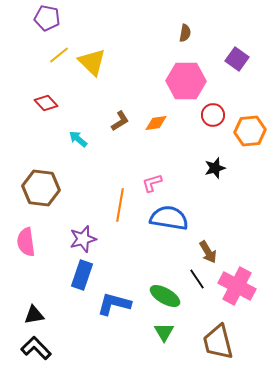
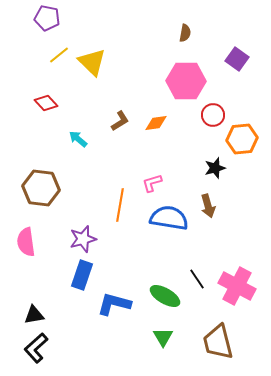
orange hexagon: moved 8 px left, 8 px down
brown arrow: moved 46 px up; rotated 15 degrees clockwise
green triangle: moved 1 px left, 5 px down
black L-shape: rotated 88 degrees counterclockwise
